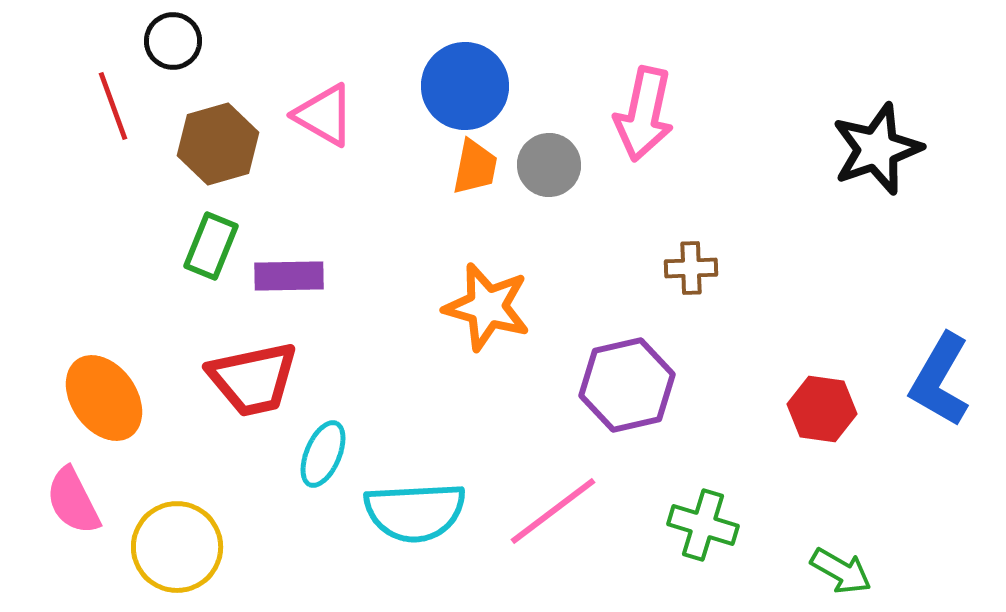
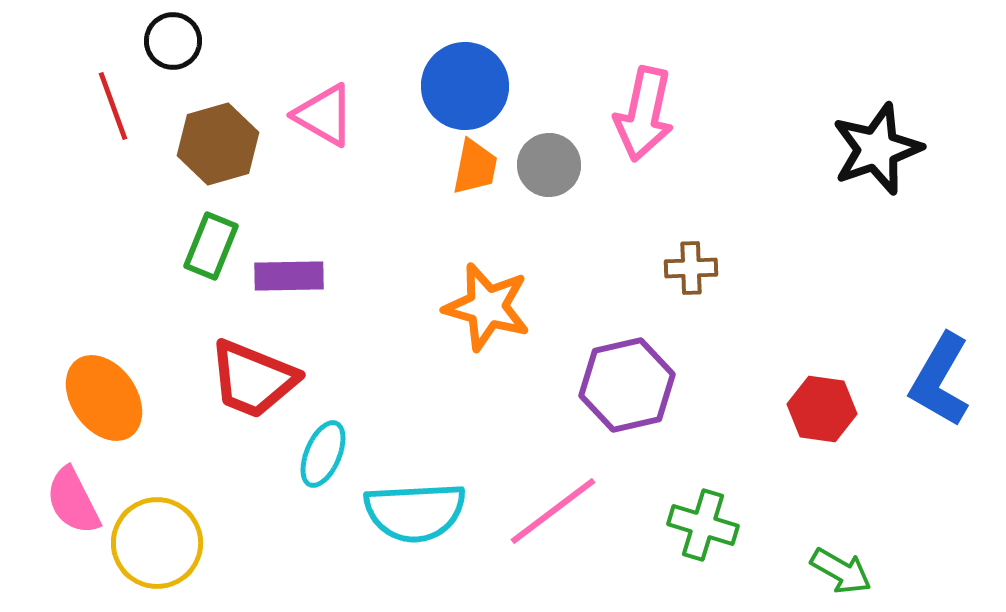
red trapezoid: rotated 34 degrees clockwise
yellow circle: moved 20 px left, 4 px up
